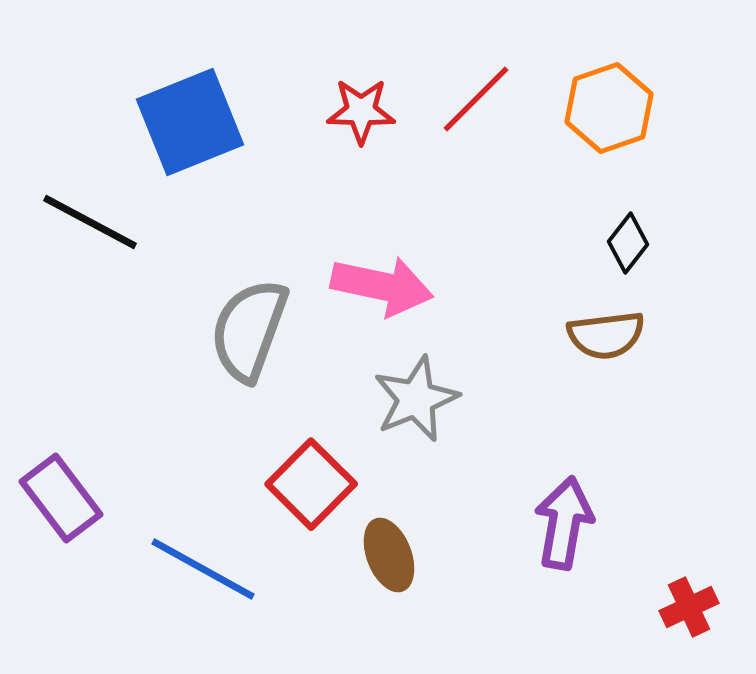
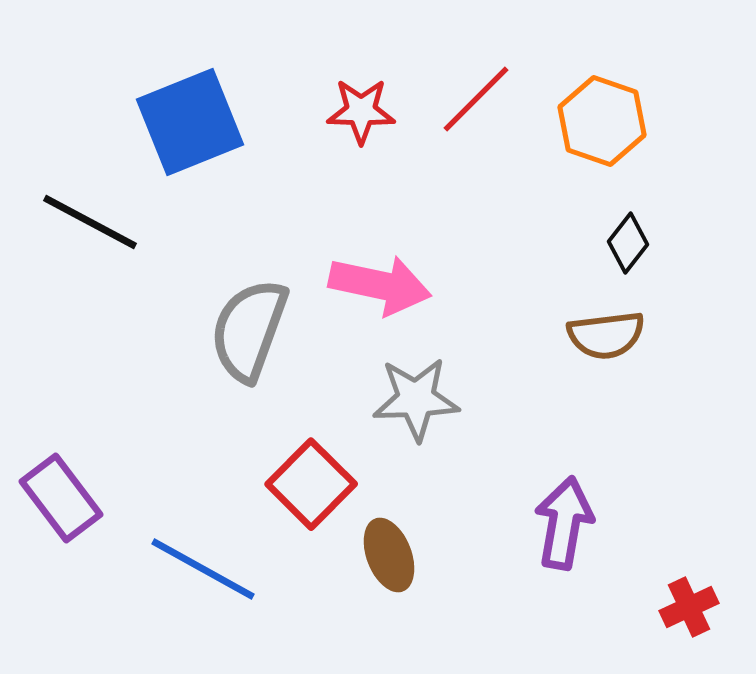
orange hexagon: moved 7 px left, 13 px down; rotated 22 degrees counterclockwise
pink arrow: moved 2 px left, 1 px up
gray star: rotated 20 degrees clockwise
